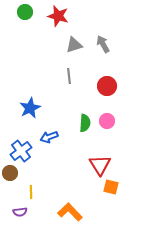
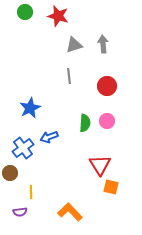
gray arrow: rotated 24 degrees clockwise
blue cross: moved 2 px right, 3 px up
